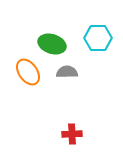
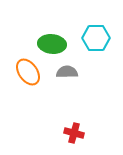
cyan hexagon: moved 2 px left
green ellipse: rotated 12 degrees counterclockwise
red cross: moved 2 px right, 1 px up; rotated 18 degrees clockwise
